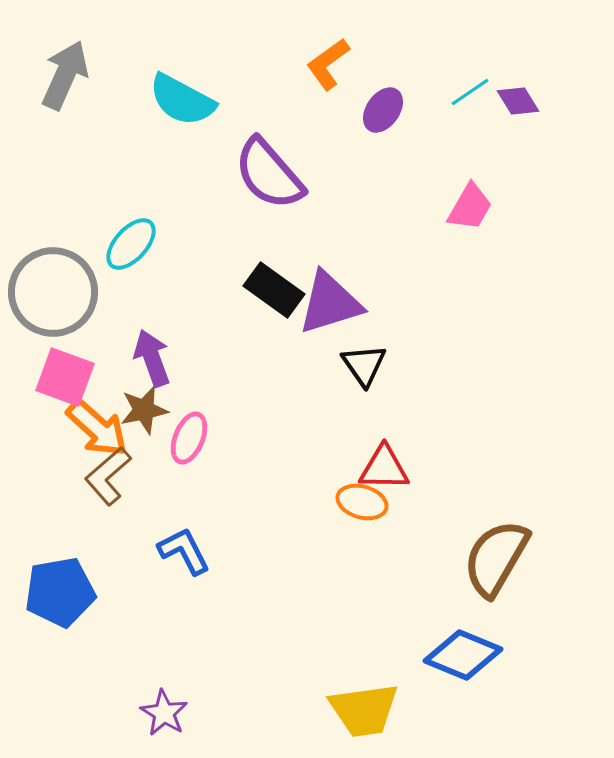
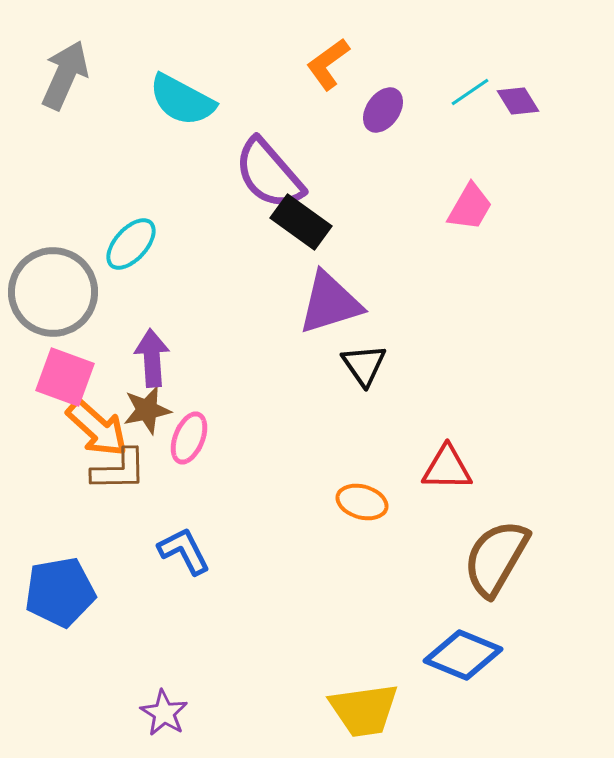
black rectangle: moved 27 px right, 68 px up
purple arrow: rotated 16 degrees clockwise
brown star: moved 3 px right
red triangle: moved 63 px right
brown L-shape: moved 11 px right, 6 px up; rotated 140 degrees counterclockwise
